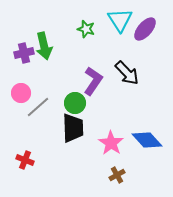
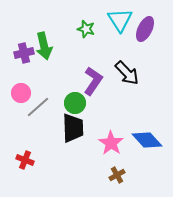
purple ellipse: rotated 15 degrees counterclockwise
